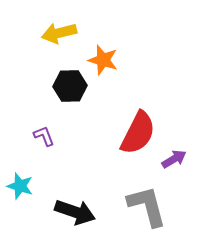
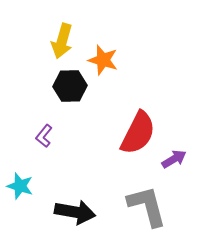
yellow arrow: moved 3 px right, 8 px down; rotated 60 degrees counterclockwise
purple L-shape: rotated 120 degrees counterclockwise
black arrow: rotated 9 degrees counterclockwise
